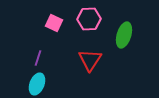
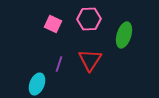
pink square: moved 1 px left, 1 px down
purple line: moved 21 px right, 6 px down
